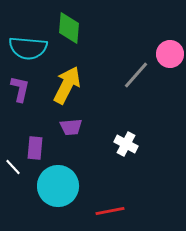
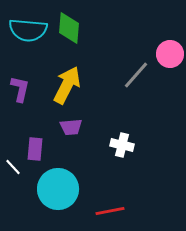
cyan semicircle: moved 18 px up
white cross: moved 4 px left, 1 px down; rotated 15 degrees counterclockwise
purple rectangle: moved 1 px down
cyan circle: moved 3 px down
